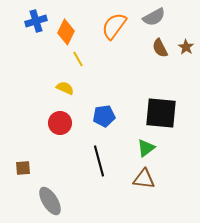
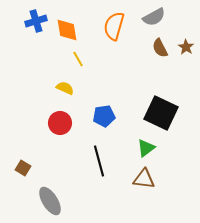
orange semicircle: rotated 20 degrees counterclockwise
orange diamond: moved 1 px right, 2 px up; rotated 35 degrees counterclockwise
black square: rotated 20 degrees clockwise
brown square: rotated 35 degrees clockwise
